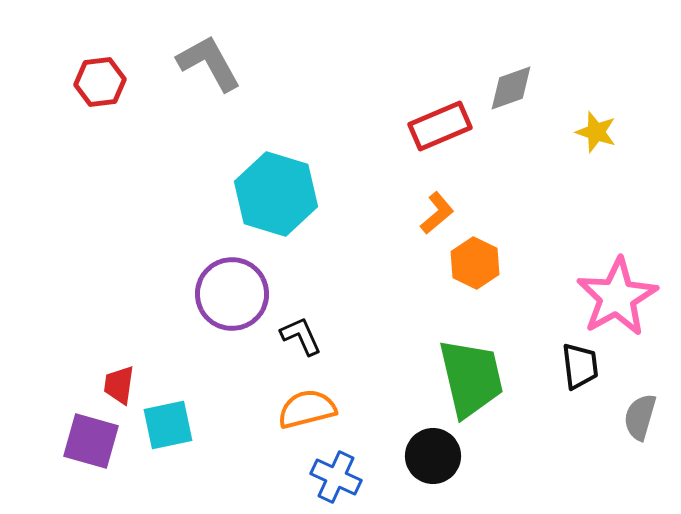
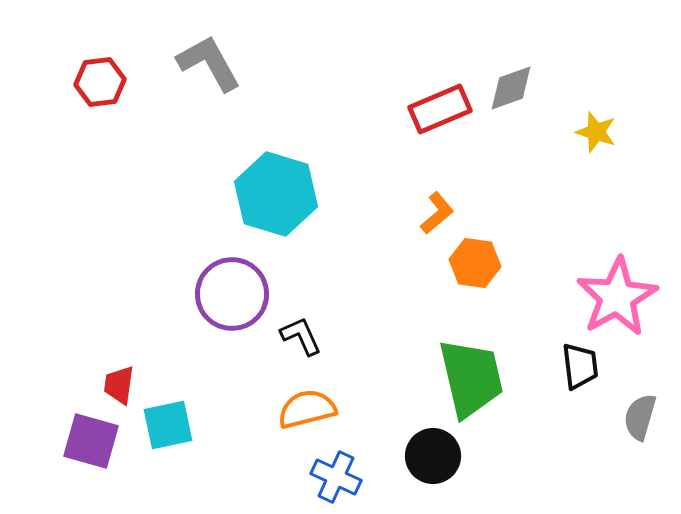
red rectangle: moved 17 px up
orange hexagon: rotated 18 degrees counterclockwise
